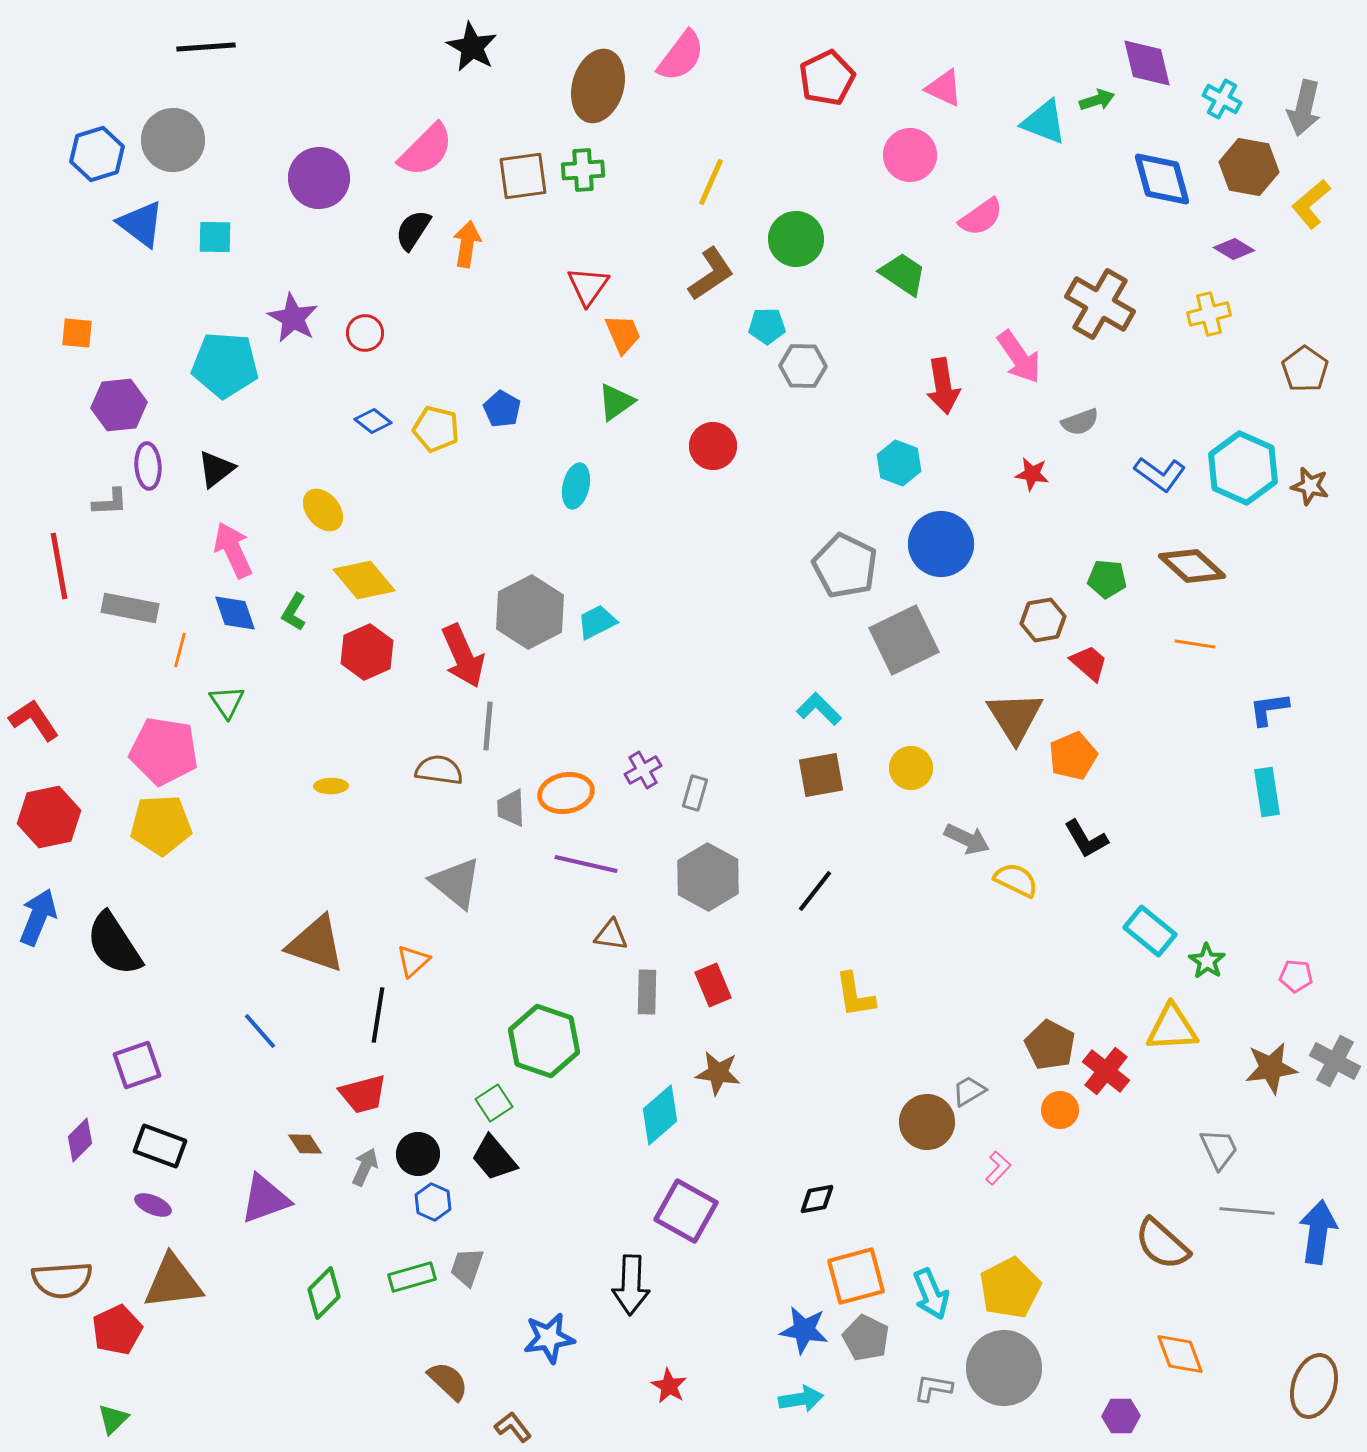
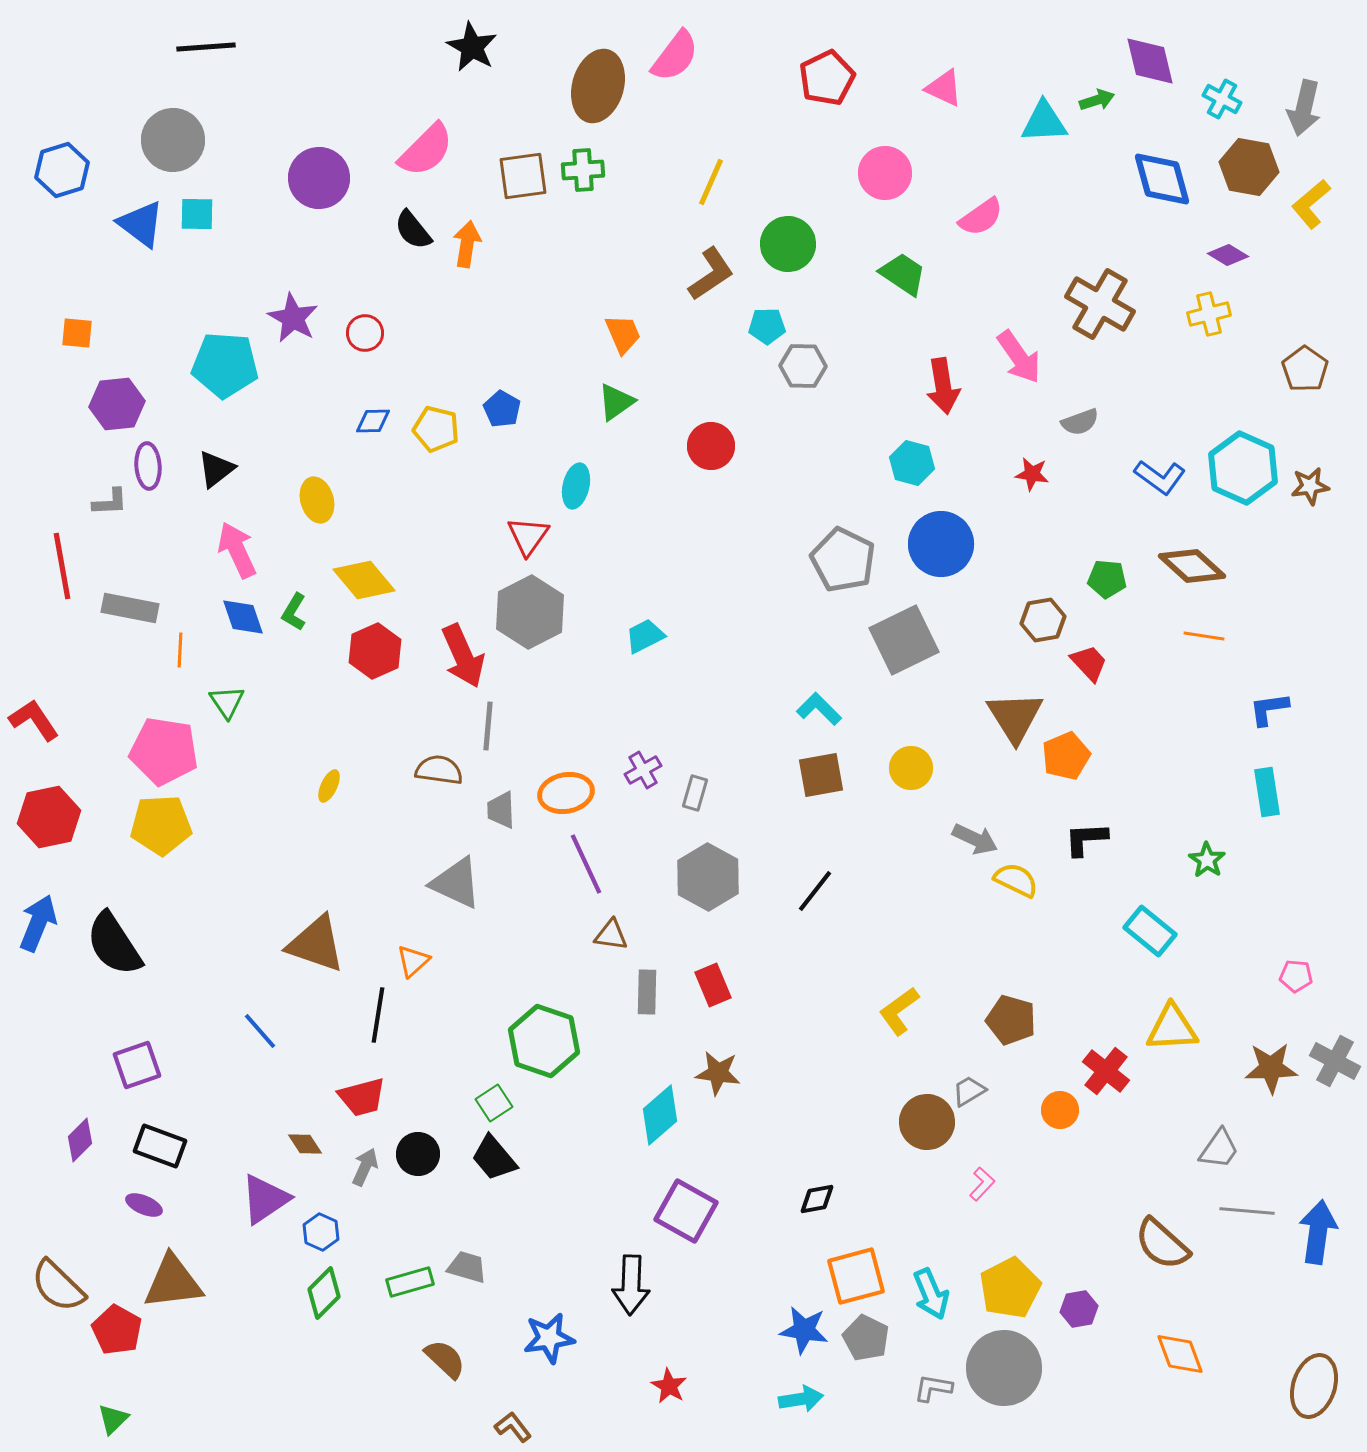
pink semicircle at (681, 56): moved 6 px left
purple diamond at (1147, 63): moved 3 px right, 2 px up
cyan triangle at (1044, 122): rotated 24 degrees counterclockwise
blue hexagon at (97, 154): moved 35 px left, 16 px down
pink circle at (910, 155): moved 25 px left, 18 px down
black semicircle at (413, 230): rotated 72 degrees counterclockwise
cyan square at (215, 237): moved 18 px left, 23 px up
green circle at (796, 239): moved 8 px left, 5 px down
purple diamond at (1234, 249): moved 6 px left, 6 px down
red triangle at (588, 286): moved 60 px left, 250 px down
purple hexagon at (119, 405): moved 2 px left, 1 px up
blue diamond at (373, 421): rotated 39 degrees counterclockwise
red circle at (713, 446): moved 2 px left
cyan hexagon at (899, 463): moved 13 px right; rotated 6 degrees counterclockwise
blue L-shape at (1160, 474): moved 3 px down
brown star at (1310, 486): rotated 21 degrees counterclockwise
yellow ellipse at (323, 510): moved 6 px left, 10 px up; rotated 24 degrees clockwise
pink arrow at (233, 550): moved 4 px right
red line at (59, 566): moved 3 px right
gray pentagon at (845, 566): moved 2 px left, 6 px up
blue diamond at (235, 613): moved 8 px right, 4 px down
cyan trapezoid at (597, 622): moved 48 px right, 14 px down
orange line at (1195, 644): moved 9 px right, 8 px up
orange line at (180, 650): rotated 12 degrees counterclockwise
red hexagon at (367, 652): moved 8 px right, 1 px up
red trapezoid at (1089, 663): rotated 6 degrees clockwise
orange pentagon at (1073, 756): moved 7 px left
yellow ellipse at (331, 786): moved 2 px left; rotated 64 degrees counterclockwise
gray trapezoid at (511, 808): moved 10 px left, 2 px down
gray arrow at (967, 839): moved 8 px right
black L-shape at (1086, 839): rotated 117 degrees clockwise
purple line at (586, 864): rotated 52 degrees clockwise
gray triangle at (456, 883): rotated 14 degrees counterclockwise
blue arrow at (38, 917): moved 6 px down
green star at (1207, 961): moved 101 px up
yellow L-shape at (855, 995): moved 44 px right, 16 px down; rotated 63 degrees clockwise
brown pentagon at (1050, 1045): moved 39 px left, 25 px up; rotated 12 degrees counterclockwise
brown star at (1271, 1068): rotated 6 degrees clockwise
red trapezoid at (363, 1094): moved 1 px left, 3 px down
gray trapezoid at (1219, 1149): rotated 60 degrees clockwise
pink L-shape at (998, 1168): moved 16 px left, 16 px down
purple triangle at (265, 1199): rotated 14 degrees counterclockwise
blue hexagon at (433, 1202): moved 112 px left, 30 px down
purple ellipse at (153, 1205): moved 9 px left
gray trapezoid at (467, 1267): rotated 87 degrees clockwise
green rectangle at (412, 1277): moved 2 px left, 5 px down
brown semicircle at (62, 1280): moved 4 px left, 6 px down; rotated 48 degrees clockwise
red pentagon at (117, 1330): rotated 18 degrees counterclockwise
brown semicircle at (448, 1381): moved 3 px left, 22 px up
purple hexagon at (1121, 1416): moved 42 px left, 107 px up; rotated 9 degrees counterclockwise
